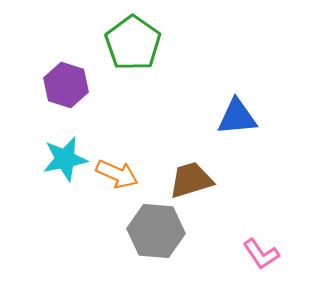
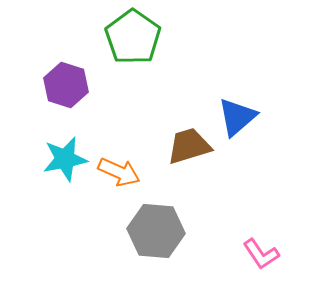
green pentagon: moved 6 px up
blue triangle: rotated 36 degrees counterclockwise
orange arrow: moved 2 px right, 2 px up
brown trapezoid: moved 2 px left, 34 px up
